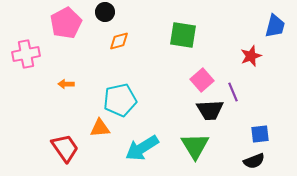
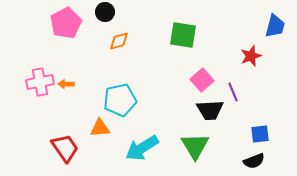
pink cross: moved 14 px right, 28 px down
